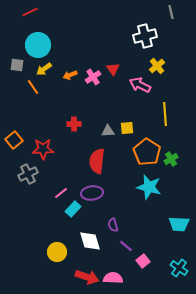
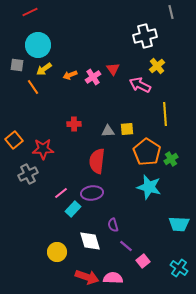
yellow square: moved 1 px down
